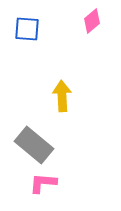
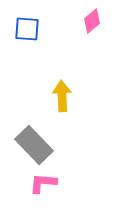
gray rectangle: rotated 6 degrees clockwise
